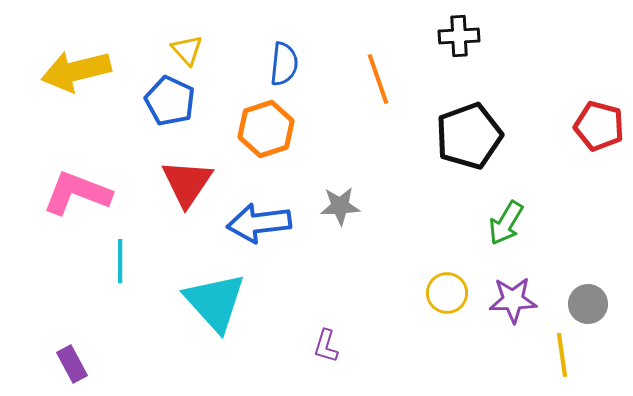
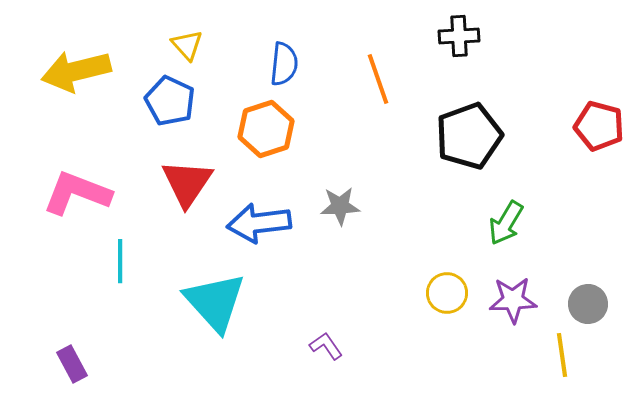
yellow triangle: moved 5 px up
purple L-shape: rotated 128 degrees clockwise
